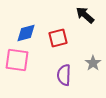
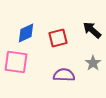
black arrow: moved 7 px right, 15 px down
blue diamond: rotated 10 degrees counterclockwise
pink square: moved 1 px left, 2 px down
purple semicircle: rotated 90 degrees clockwise
